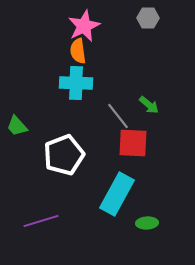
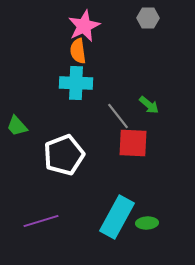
cyan rectangle: moved 23 px down
